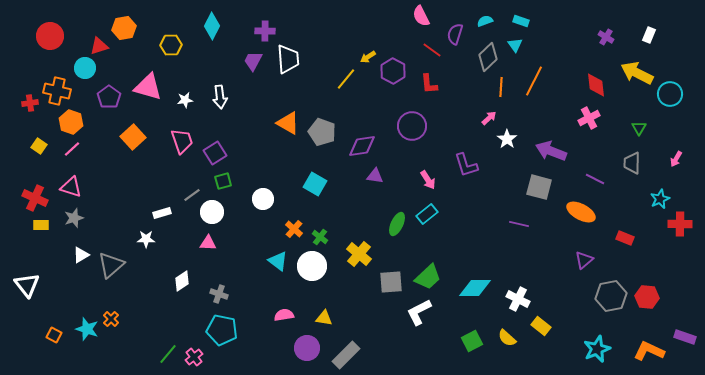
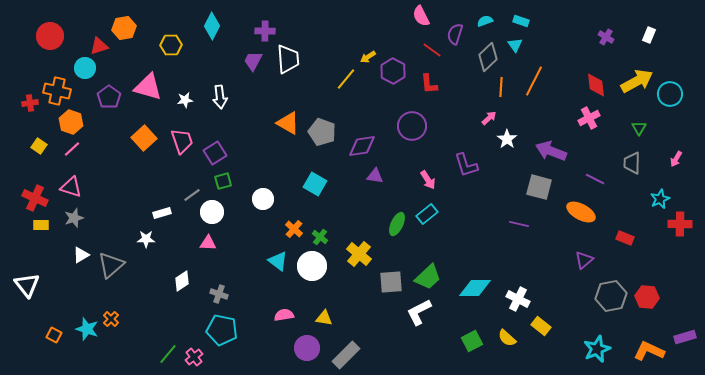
yellow arrow at (637, 73): moved 8 px down; rotated 124 degrees clockwise
orange square at (133, 137): moved 11 px right, 1 px down
purple rectangle at (685, 337): rotated 35 degrees counterclockwise
